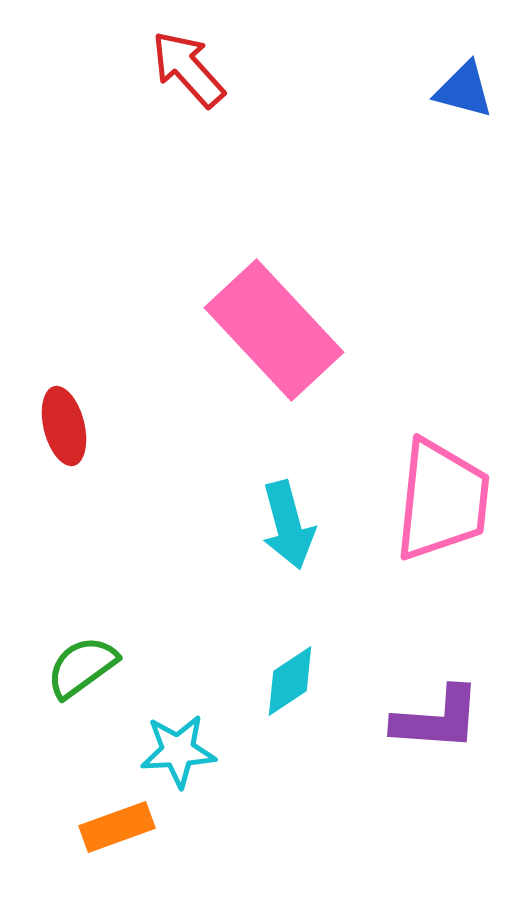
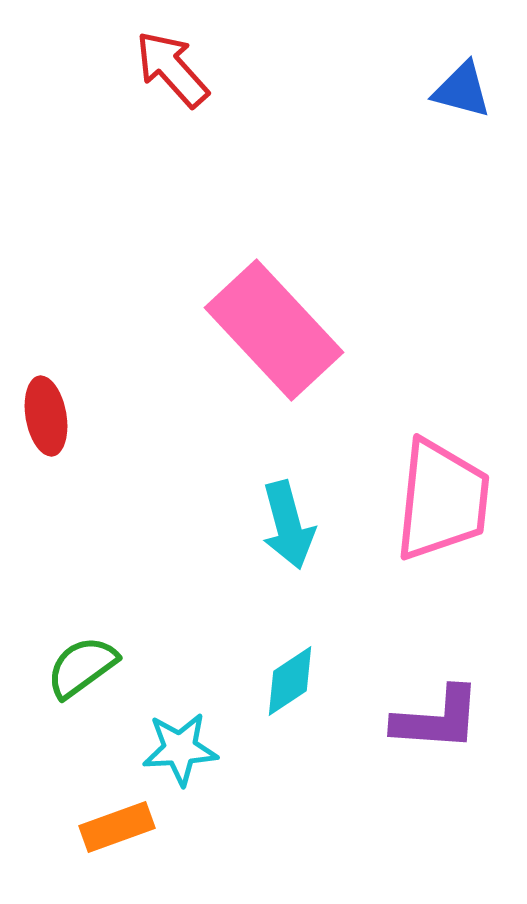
red arrow: moved 16 px left
blue triangle: moved 2 px left
red ellipse: moved 18 px left, 10 px up; rotated 4 degrees clockwise
cyan star: moved 2 px right, 2 px up
